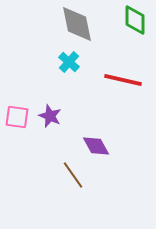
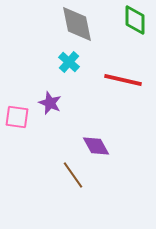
purple star: moved 13 px up
